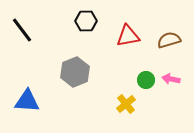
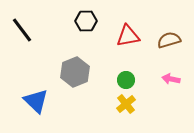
green circle: moved 20 px left
blue triangle: moved 9 px right; rotated 40 degrees clockwise
